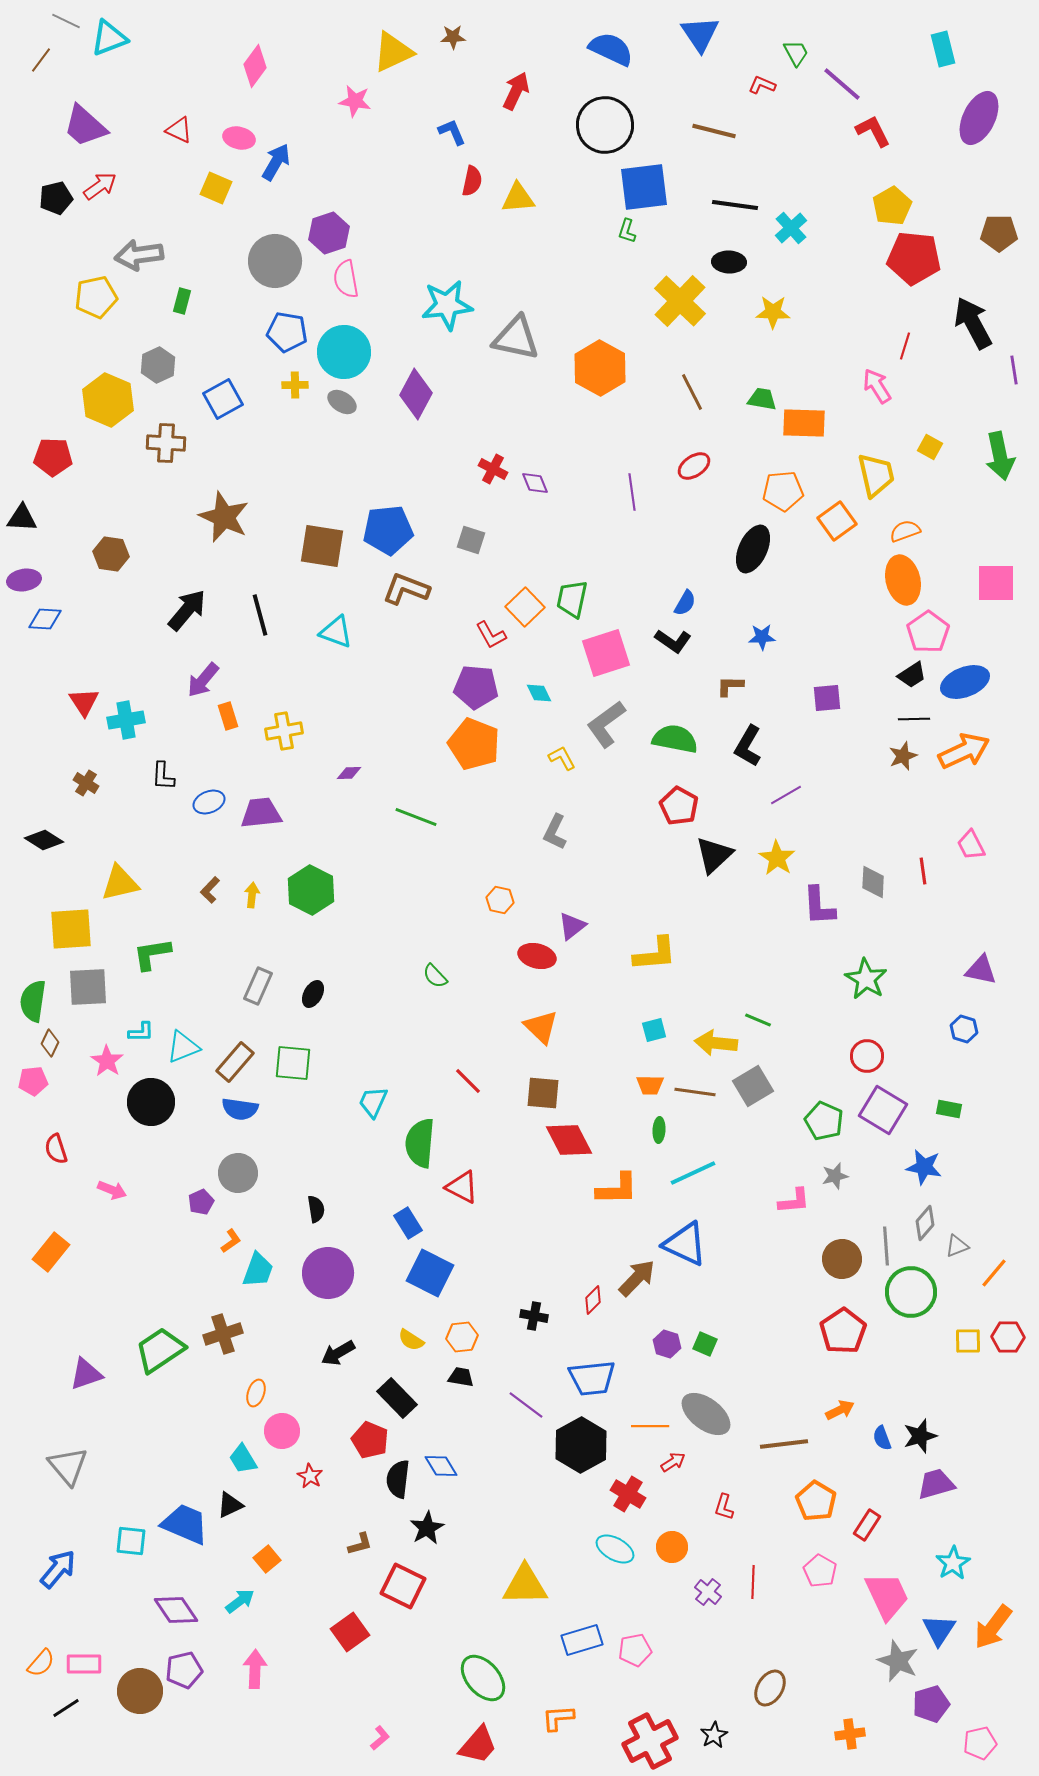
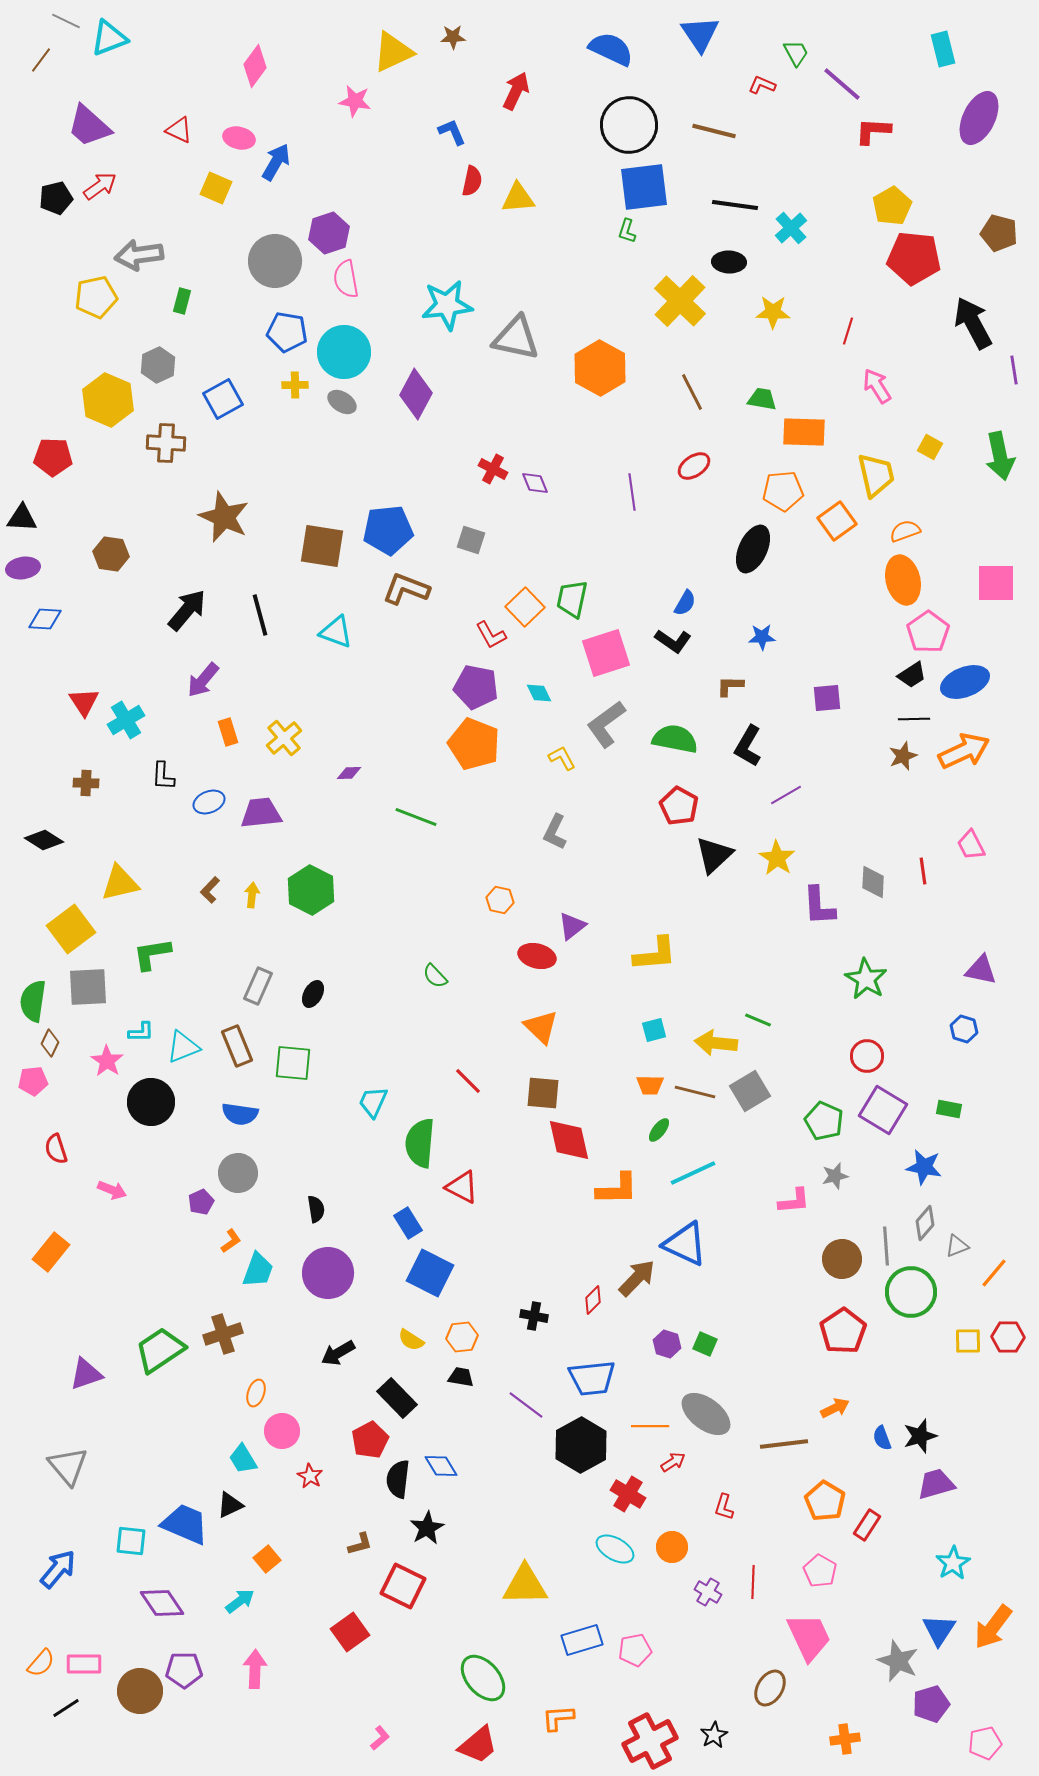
black circle at (605, 125): moved 24 px right
purple trapezoid at (85, 126): moved 4 px right
red L-shape at (873, 131): rotated 60 degrees counterclockwise
brown pentagon at (999, 233): rotated 15 degrees clockwise
red line at (905, 346): moved 57 px left, 15 px up
orange rectangle at (804, 423): moved 9 px down
purple ellipse at (24, 580): moved 1 px left, 12 px up
purple pentagon at (476, 687): rotated 6 degrees clockwise
orange rectangle at (228, 716): moved 16 px down
cyan cross at (126, 720): rotated 21 degrees counterclockwise
yellow cross at (284, 731): moved 7 px down; rotated 30 degrees counterclockwise
brown cross at (86, 783): rotated 30 degrees counterclockwise
yellow square at (71, 929): rotated 33 degrees counterclockwise
brown rectangle at (235, 1062): moved 2 px right, 16 px up; rotated 63 degrees counterclockwise
gray square at (753, 1086): moved 3 px left, 5 px down
brown line at (695, 1092): rotated 6 degrees clockwise
blue semicircle at (240, 1109): moved 5 px down
green ellipse at (659, 1130): rotated 35 degrees clockwise
red diamond at (569, 1140): rotated 15 degrees clockwise
orange arrow at (840, 1410): moved 5 px left, 2 px up
red pentagon at (370, 1440): rotated 21 degrees clockwise
orange pentagon at (816, 1501): moved 9 px right
purple cross at (708, 1592): rotated 8 degrees counterclockwise
pink trapezoid at (887, 1596): moved 78 px left, 41 px down
purple diamond at (176, 1610): moved 14 px left, 7 px up
purple pentagon at (184, 1670): rotated 12 degrees clockwise
orange cross at (850, 1734): moved 5 px left, 5 px down
pink pentagon at (980, 1743): moved 5 px right
red trapezoid at (478, 1745): rotated 9 degrees clockwise
